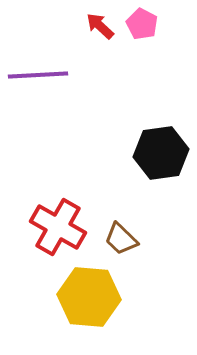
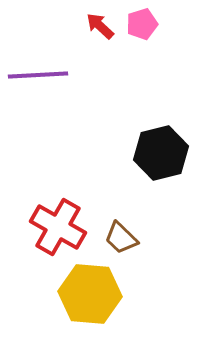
pink pentagon: rotated 28 degrees clockwise
black hexagon: rotated 6 degrees counterclockwise
brown trapezoid: moved 1 px up
yellow hexagon: moved 1 px right, 3 px up
